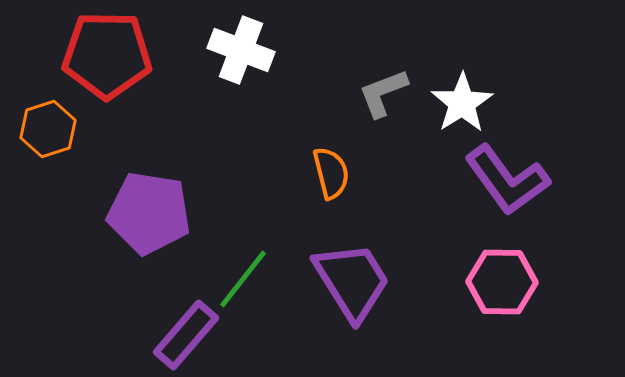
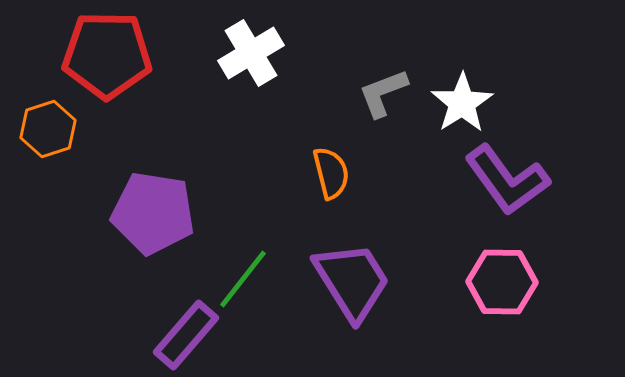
white cross: moved 10 px right, 3 px down; rotated 38 degrees clockwise
purple pentagon: moved 4 px right
